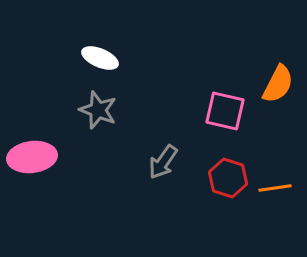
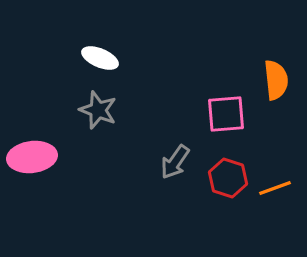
orange semicircle: moved 2 px left, 4 px up; rotated 33 degrees counterclockwise
pink square: moved 1 px right, 3 px down; rotated 18 degrees counterclockwise
gray arrow: moved 12 px right
orange line: rotated 12 degrees counterclockwise
